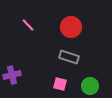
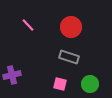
green circle: moved 2 px up
